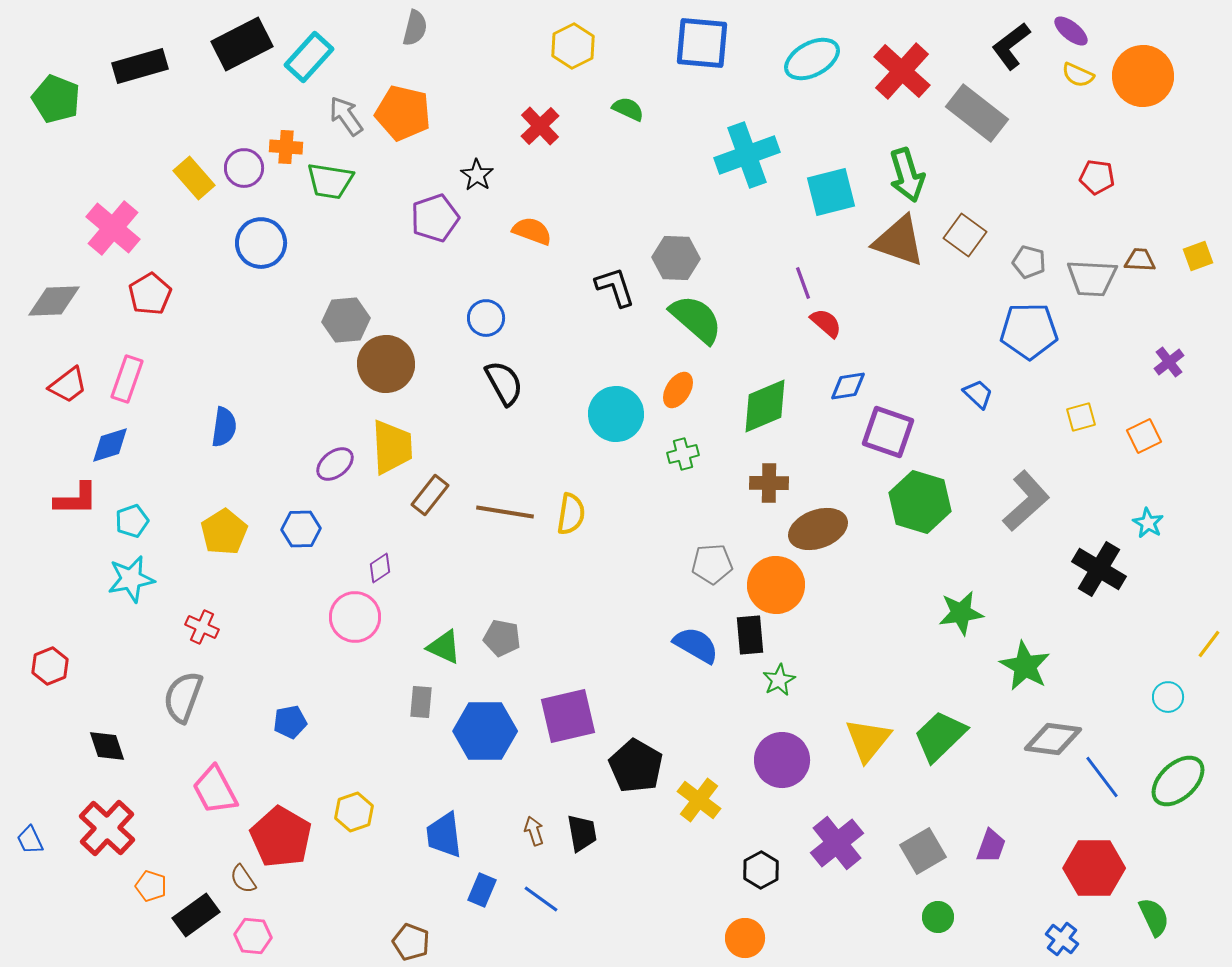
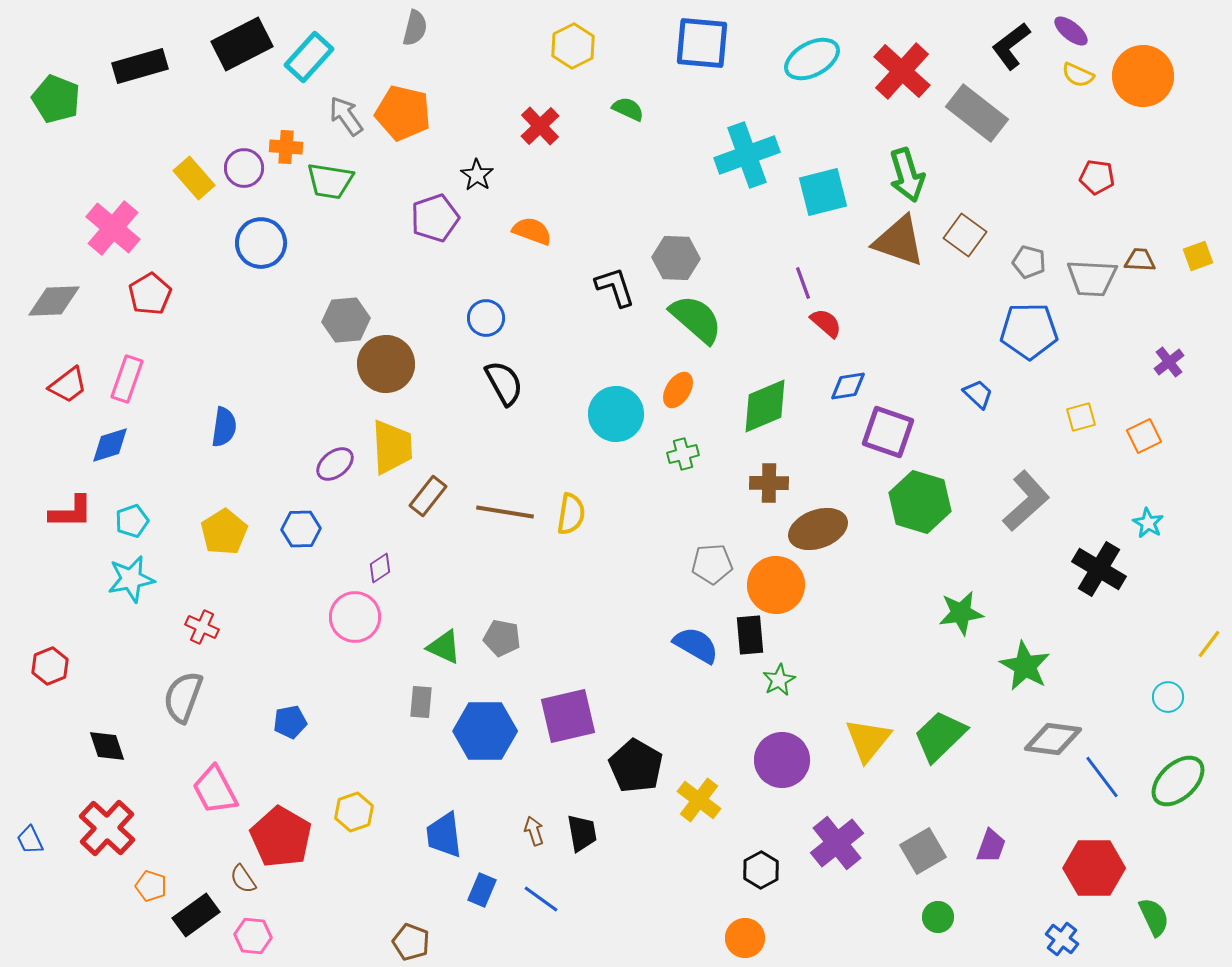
cyan square at (831, 192): moved 8 px left
brown rectangle at (430, 495): moved 2 px left, 1 px down
red L-shape at (76, 499): moved 5 px left, 13 px down
